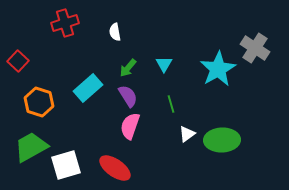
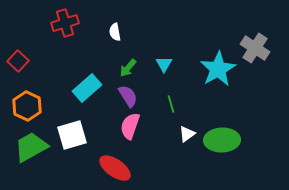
cyan rectangle: moved 1 px left
orange hexagon: moved 12 px left, 4 px down; rotated 8 degrees clockwise
white square: moved 6 px right, 30 px up
